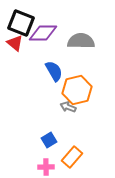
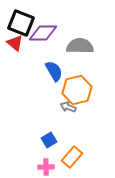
gray semicircle: moved 1 px left, 5 px down
